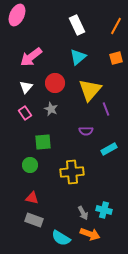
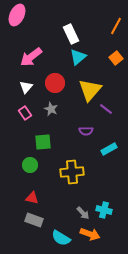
white rectangle: moved 6 px left, 9 px down
orange square: rotated 24 degrees counterclockwise
purple line: rotated 32 degrees counterclockwise
gray arrow: rotated 16 degrees counterclockwise
